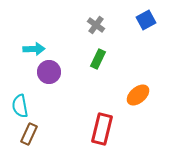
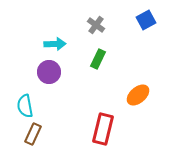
cyan arrow: moved 21 px right, 5 px up
cyan semicircle: moved 5 px right
red rectangle: moved 1 px right
brown rectangle: moved 4 px right
